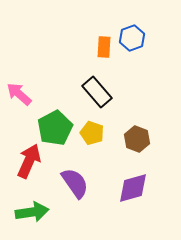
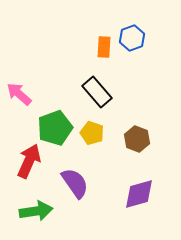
green pentagon: rotated 8 degrees clockwise
purple diamond: moved 6 px right, 6 px down
green arrow: moved 4 px right, 1 px up
